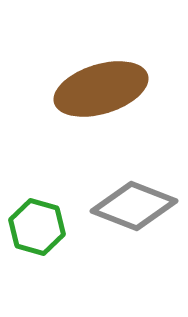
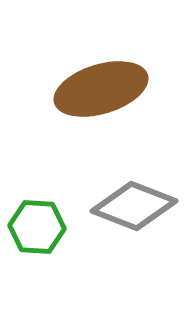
green hexagon: rotated 12 degrees counterclockwise
